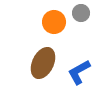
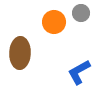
brown ellipse: moved 23 px left, 10 px up; rotated 24 degrees counterclockwise
